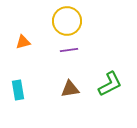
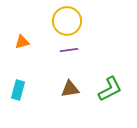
orange triangle: moved 1 px left
green L-shape: moved 5 px down
cyan rectangle: rotated 24 degrees clockwise
